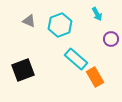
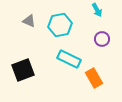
cyan arrow: moved 4 px up
cyan hexagon: rotated 10 degrees clockwise
purple circle: moved 9 px left
cyan rectangle: moved 7 px left; rotated 15 degrees counterclockwise
orange rectangle: moved 1 px left, 1 px down
